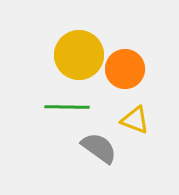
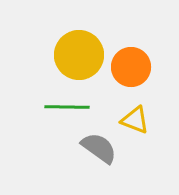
orange circle: moved 6 px right, 2 px up
